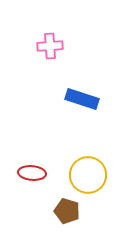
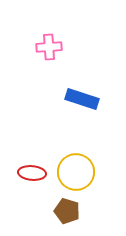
pink cross: moved 1 px left, 1 px down
yellow circle: moved 12 px left, 3 px up
